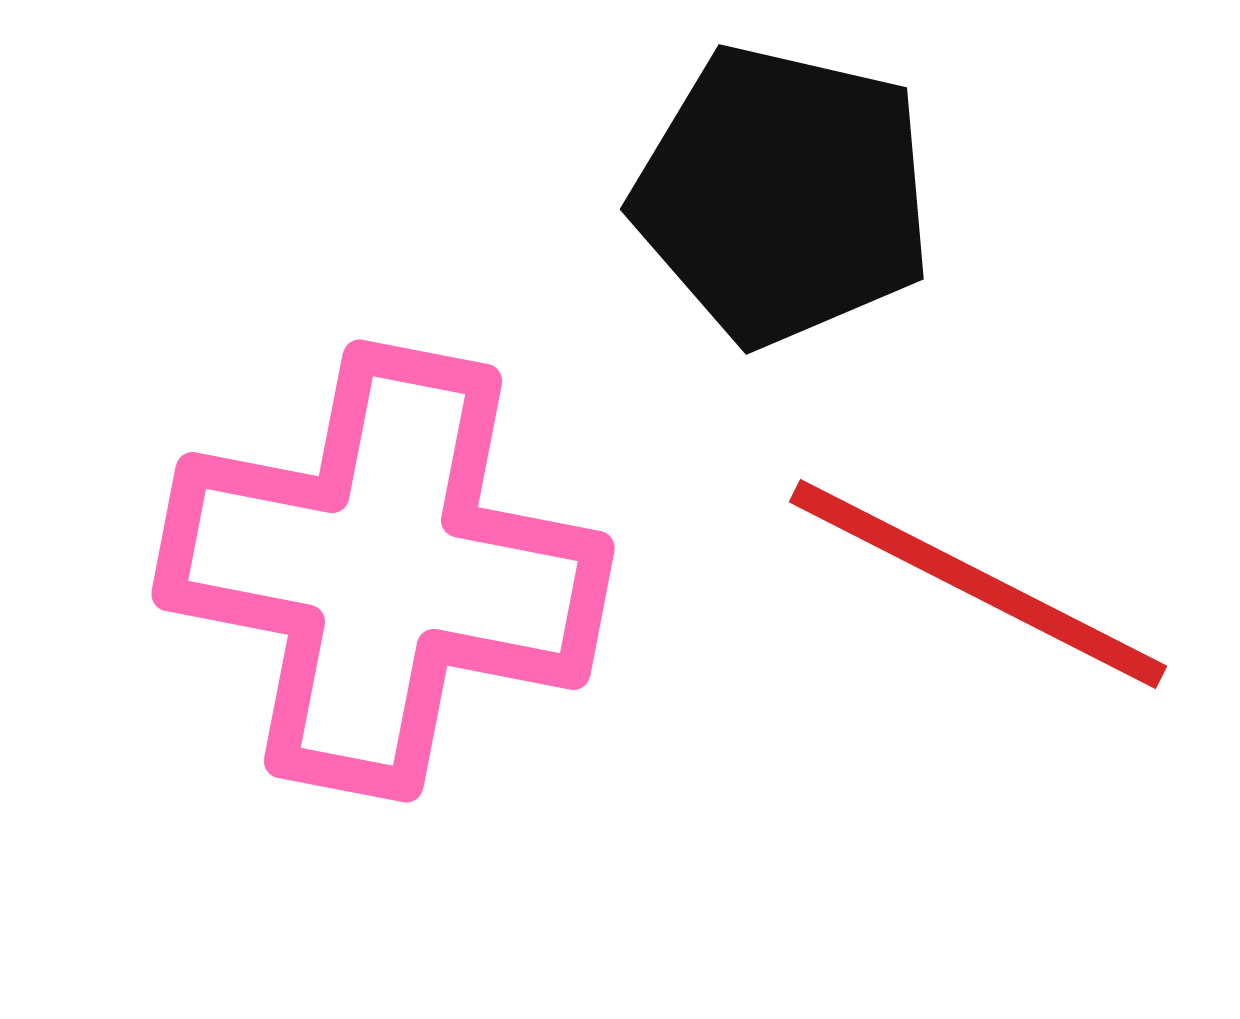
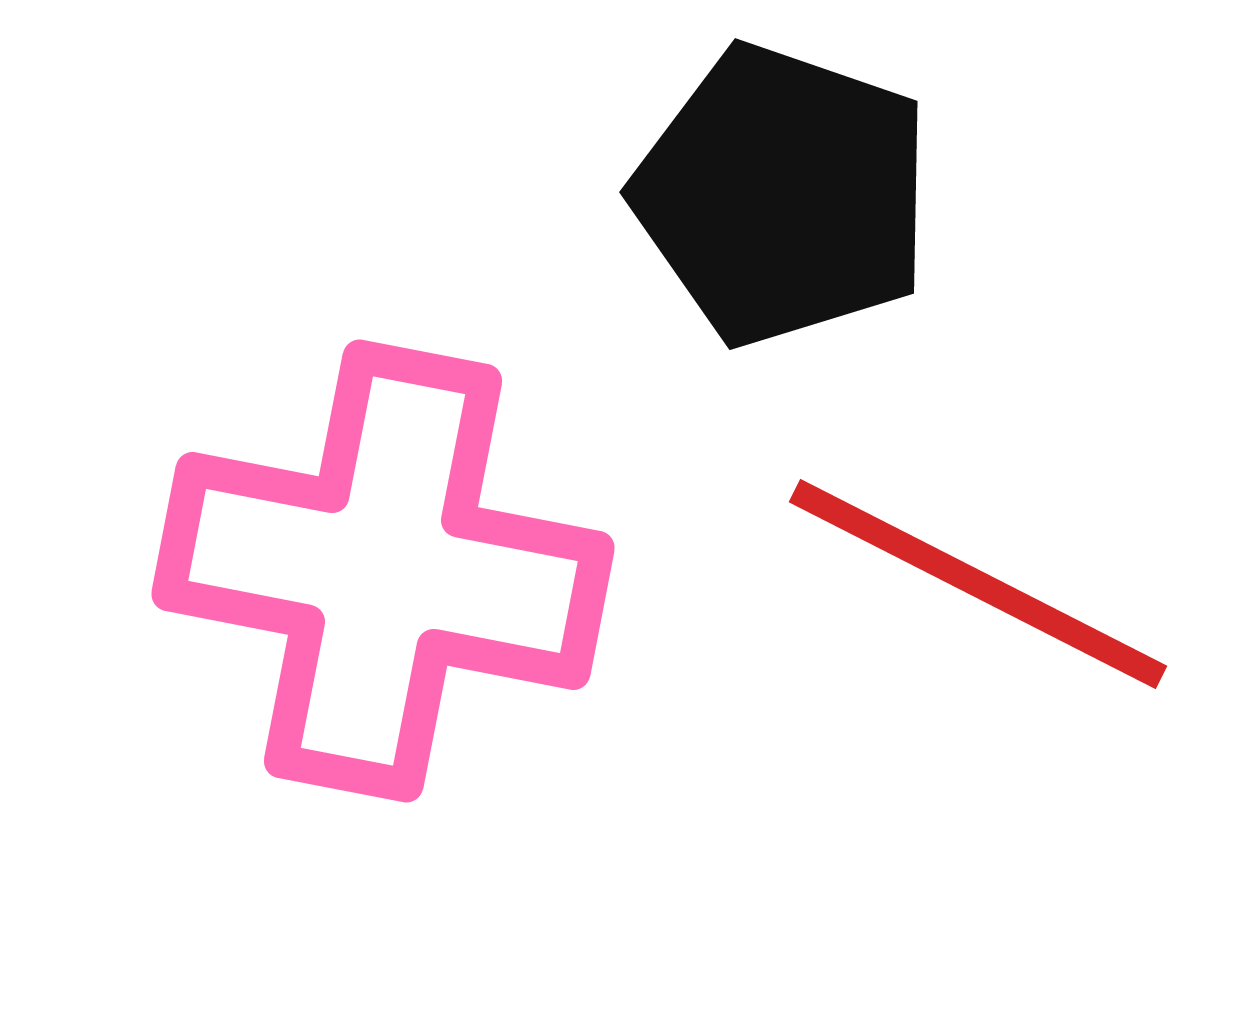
black pentagon: rotated 6 degrees clockwise
